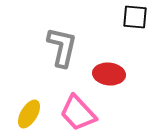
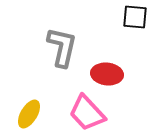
red ellipse: moved 2 px left
pink trapezoid: moved 9 px right
